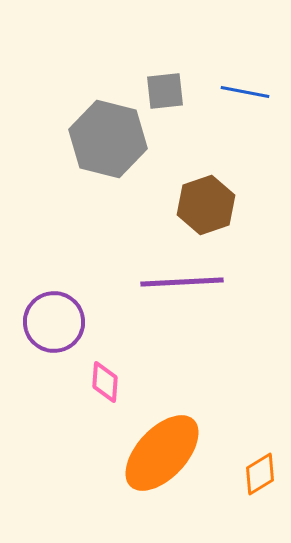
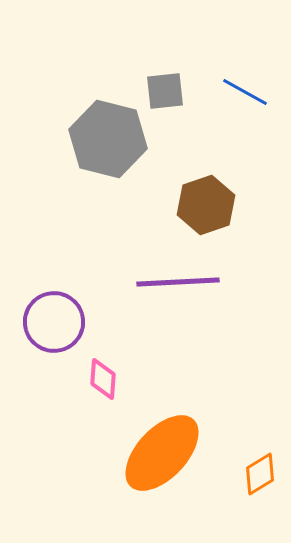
blue line: rotated 18 degrees clockwise
purple line: moved 4 px left
pink diamond: moved 2 px left, 3 px up
